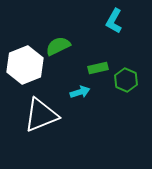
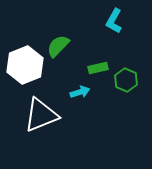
green semicircle: rotated 20 degrees counterclockwise
